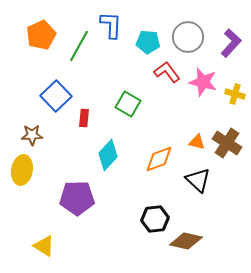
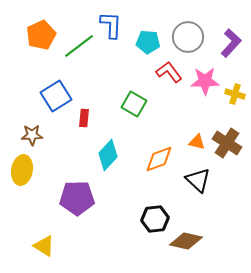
green line: rotated 24 degrees clockwise
red L-shape: moved 2 px right
pink star: moved 2 px right, 1 px up; rotated 16 degrees counterclockwise
blue square: rotated 12 degrees clockwise
green square: moved 6 px right
